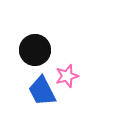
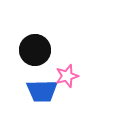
blue trapezoid: rotated 64 degrees counterclockwise
